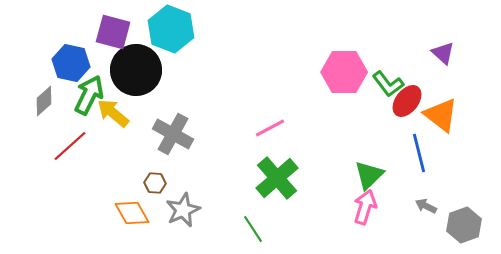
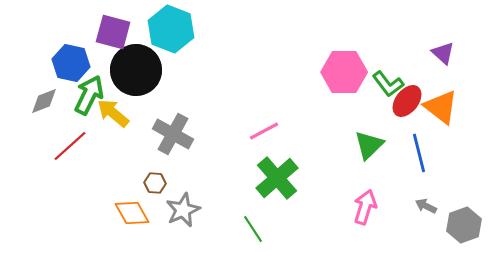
gray diamond: rotated 20 degrees clockwise
orange triangle: moved 8 px up
pink line: moved 6 px left, 3 px down
green triangle: moved 30 px up
